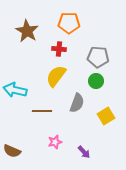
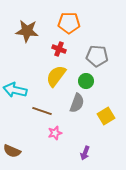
brown star: rotated 25 degrees counterclockwise
red cross: rotated 16 degrees clockwise
gray pentagon: moved 1 px left, 1 px up
green circle: moved 10 px left
brown line: rotated 18 degrees clockwise
pink star: moved 9 px up
purple arrow: moved 1 px right, 1 px down; rotated 64 degrees clockwise
